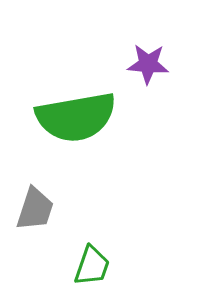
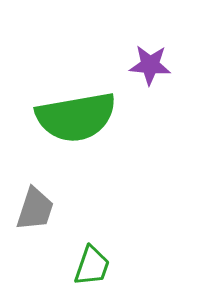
purple star: moved 2 px right, 1 px down
